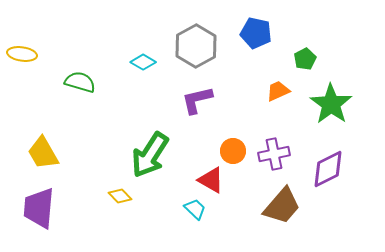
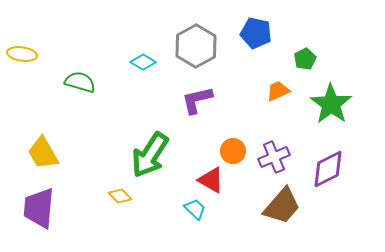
purple cross: moved 3 px down; rotated 12 degrees counterclockwise
